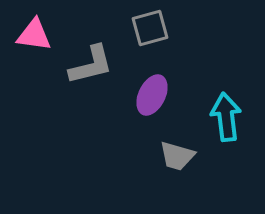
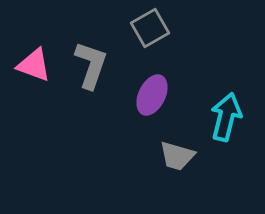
gray square: rotated 15 degrees counterclockwise
pink triangle: moved 30 px down; rotated 12 degrees clockwise
gray L-shape: rotated 57 degrees counterclockwise
cyan arrow: rotated 21 degrees clockwise
